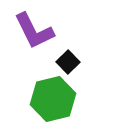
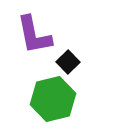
purple L-shape: moved 4 px down; rotated 15 degrees clockwise
